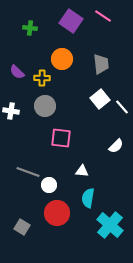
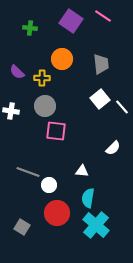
pink square: moved 5 px left, 7 px up
white semicircle: moved 3 px left, 2 px down
cyan cross: moved 14 px left
